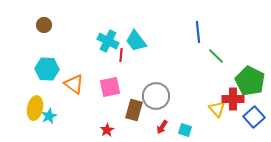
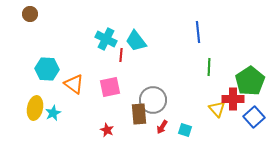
brown circle: moved 14 px left, 11 px up
cyan cross: moved 2 px left, 2 px up
green line: moved 7 px left, 11 px down; rotated 48 degrees clockwise
green pentagon: rotated 12 degrees clockwise
gray circle: moved 3 px left, 4 px down
brown rectangle: moved 5 px right, 4 px down; rotated 20 degrees counterclockwise
cyan star: moved 4 px right, 3 px up
red star: rotated 16 degrees counterclockwise
